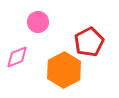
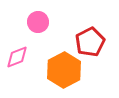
red pentagon: moved 1 px right
